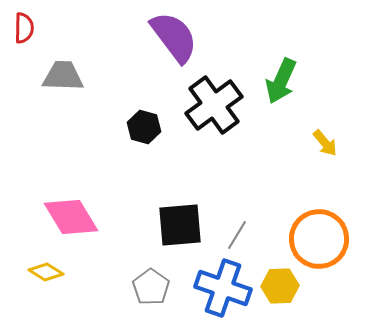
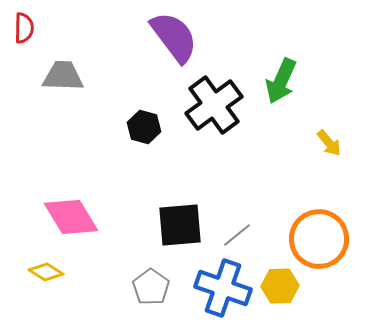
yellow arrow: moved 4 px right
gray line: rotated 20 degrees clockwise
